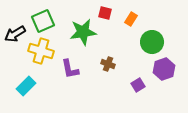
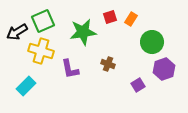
red square: moved 5 px right, 4 px down; rotated 32 degrees counterclockwise
black arrow: moved 2 px right, 2 px up
